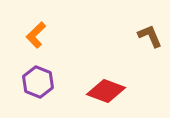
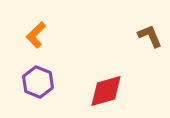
red diamond: rotated 36 degrees counterclockwise
